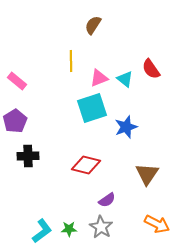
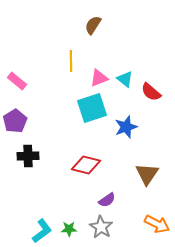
red semicircle: moved 23 px down; rotated 15 degrees counterclockwise
